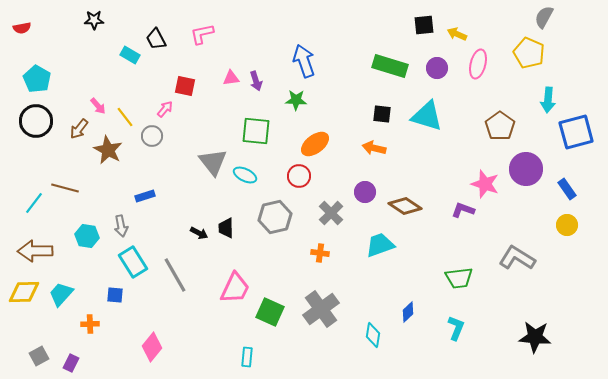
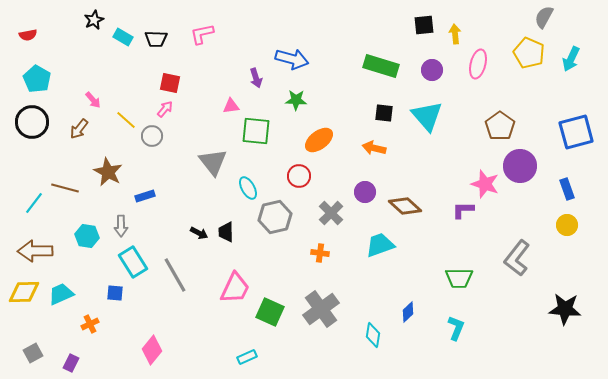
black star at (94, 20): rotated 24 degrees counterclockwise
red semicircle at (22, 28): moved 6 px right, 7 px down
yellow arrow at (457, 34): moved 2 px left; rotated 60 degrees clockwise
black trapezoid at (156, 39): rotated 60 degrees counterclockwise
cyan rectangle at (130, 55): moved 7 px left, 18 px up
blue arrow at (304, 61): moved 12 px left, 2 px up; rotated 124 degrees clockwise
green rectangle at (390, 66): moved 9 px left
purple circle at (437, 68): moved 5 px left, 2 px down
pink triangle at (231, 78): moved 28 px down
purple arrow at (256, 81): moved 3 px up
red square at (185, 86): moved 15 px left, 3 px up
cyan arrow at (548, 100): moved 23 px right, 41 px up; rotated 20 degrees clockwise
pink arrow at (98, 106): moved 5 px left, 6 px up
black square at (382, 114): moved 2 px right, 1 px up
cyan triangle at (427, 116): rotated 32 degrees clockwise
yellow line at (125, 117): moved 1 px right, 3 px down; rotated 10 degrees counterclockwise
black circle at (36, 121): moved 4 px left, 1 px down
orange ellipse at (315, 144): moved 4 px right, 4 px up
brown star at (108, 150): moved 22 px down
purple circle at (526, 169): moved 6 px left, 3 px up
cyan ellipse at (245, 175): moved 3 px right, 13 px down; rotated 35 degrees clockwise
blue rectangle at (567, 189): rotated 15 degrees clockwise
brown diamond at (405, 206): rotated 8 degrees clockwise
purple L-shape at (463, 210): rotated 20 degrees counterclockwise
gray arrow at (121, 226): rotated 10 degrees clockwise
black trapezoid at (226, 228): moved 4 px down
gray L-shape at (517, 258): rotated 84 degrees counterclockwise
green trapezoid at (459, 278): rotated 8 degrees clockwise
cyan trapezoid at (61, 294): rotated 24 degrees clockwise
blue square at (115, 295): moved 2 px up
orange cross at (90, 324): rotated 24 degrees counterclockwise
black star at (535, 337): moved 30 px right, 28 px up
pink diamond at (152, 347): moved 3 px down
gray square at (39, 356): moved 6 px left, 3 px up
cyan rectangle at (247, 357): rotated 60 degrees clockwise
